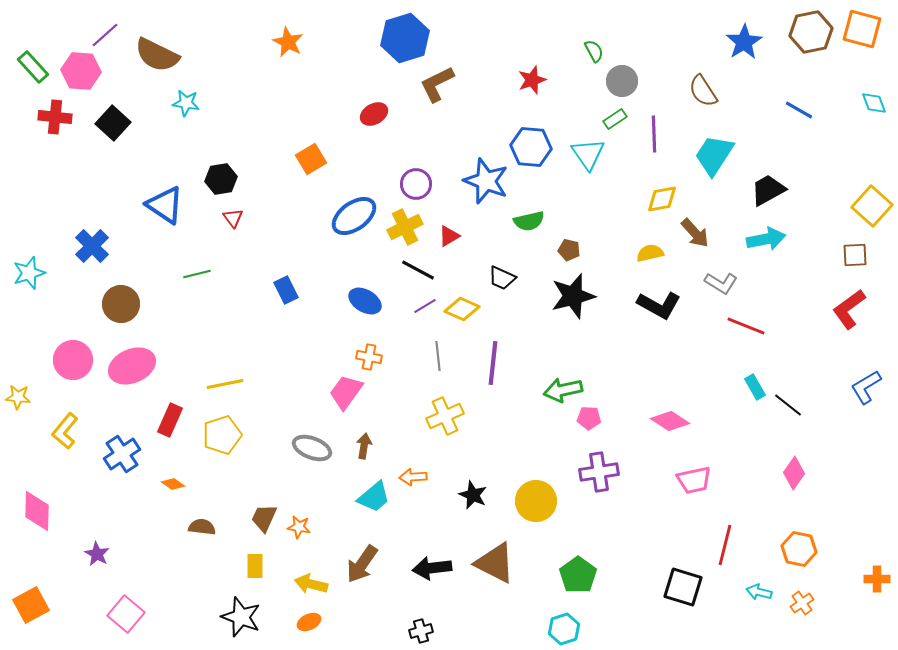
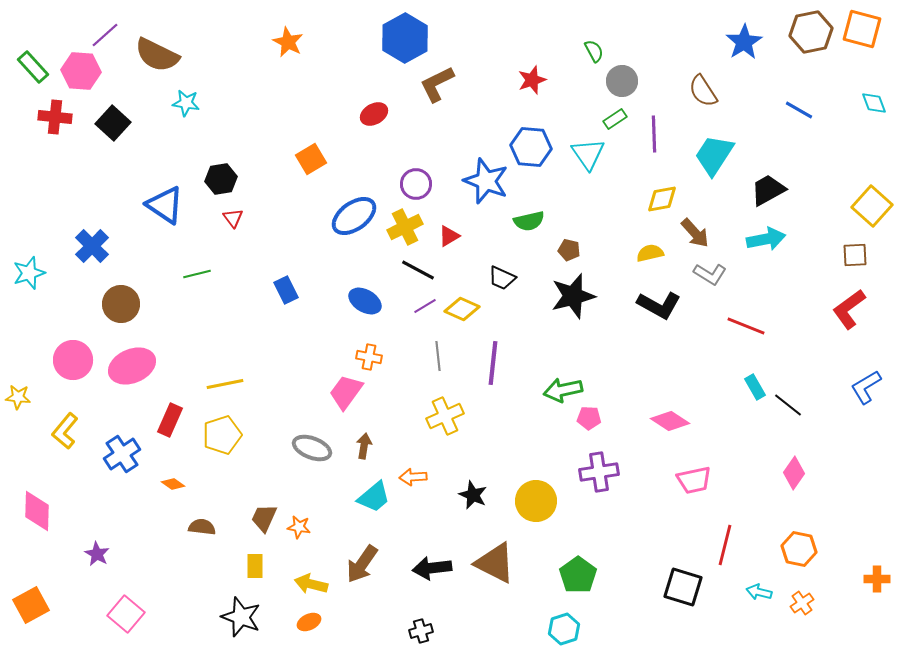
blue hexagon at (405, 38): rotated 12 degrees counterclockwise
gray L-shape at (721, 283): moved 11 px left, 9 px up
